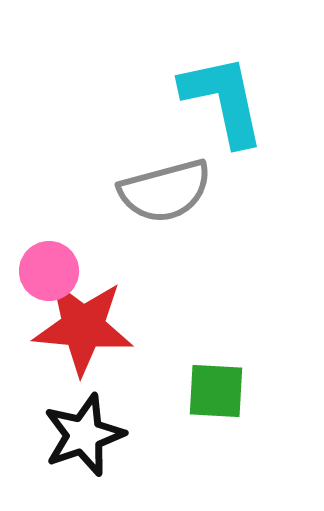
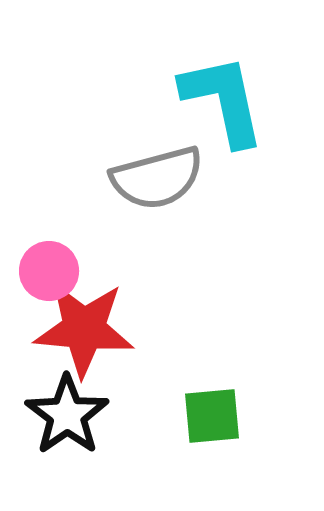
gray semicircle: moved 8 px left, 13 px up
red star: moved 1 px right, 2 px down
green square: moved 4 px left, 25 px down; rotated 8 degrees counterclockwise
black star: moved 17 px left, 20 px up; rotated 16 degrees counterclockwise
